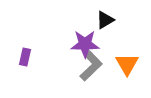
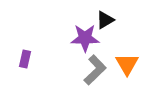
purple star: moved 6 px up
purple rectangle: moved 2 px down
gray L-shape: moved 4 px right, 4 px down
